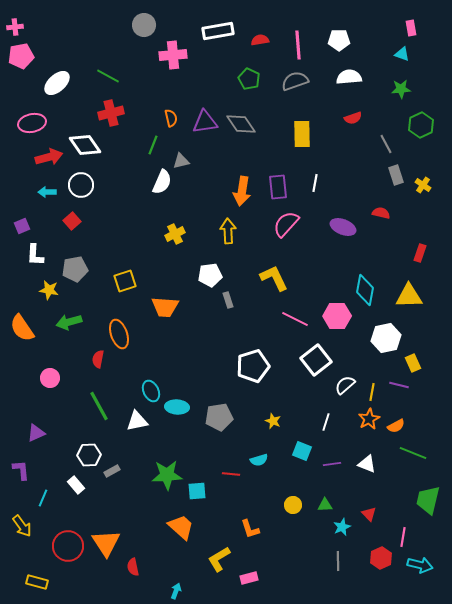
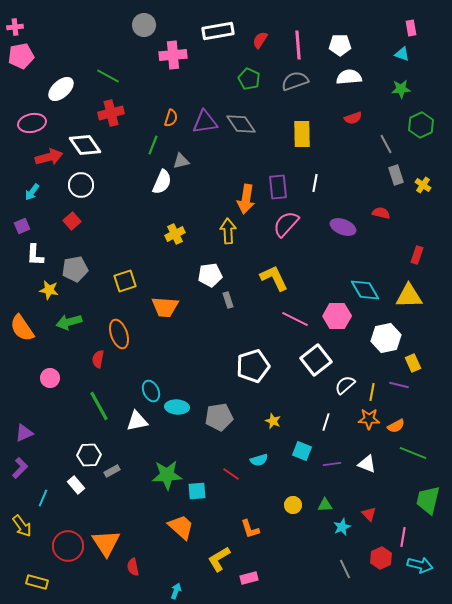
red semicircle at (260, 40): rotated 48 degrees counterclockwise
white pentagon at (339, 40): moved 1 px right, 5 px down
white ellipse at (57, 83): moved 4 px right, 6 px down
orange semicircle at (171, 118): rotated 30 degrees clockwise
orange arrow at (242, 191): moved 4 px right, 8 px down
cyan arrow at (47, 192): moved 15 px left; rotated 54 degrees counterclockwise
red rectangle at (420, 253): moved 3 px left, 2 px down
cyan diamond at (365, 290): rotated 40 degrees counterclockwise
orange star at (369, 419): rotated 30 degrees clockwise
purple triangle at (36, 433): moved 12 px left
purple L-shape at (21, 470): moved 1 px left, 2 px up; rotated 50 degrees clockwise
red line at (231, 474): rotated 30 degrees clockwise
gray line at (338, 561): moved 7 px right, 8 px down; rotated 24 degrees counterclockwise
